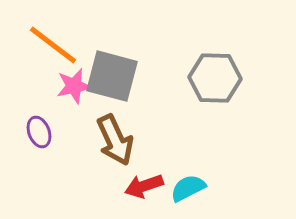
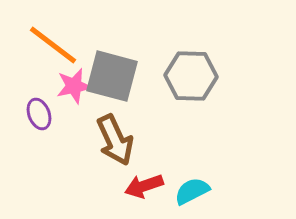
gray hexagon: moved 24 px left, 2 px up
purple ellipse: moved 18 px up
cyan semicircle: moved 4 px right, 3 px down
